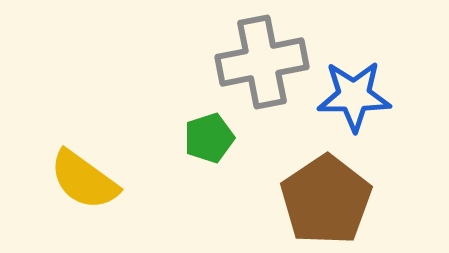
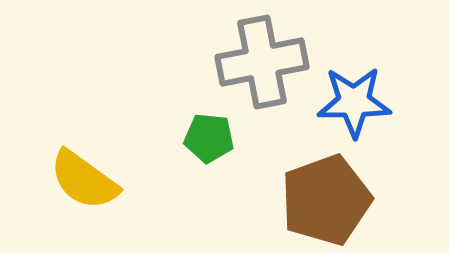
blue star: moved 6 px down
green pentagon: rotated 24 degrees clockwise
brown pentagon: rotated 14 degrees clockwise
